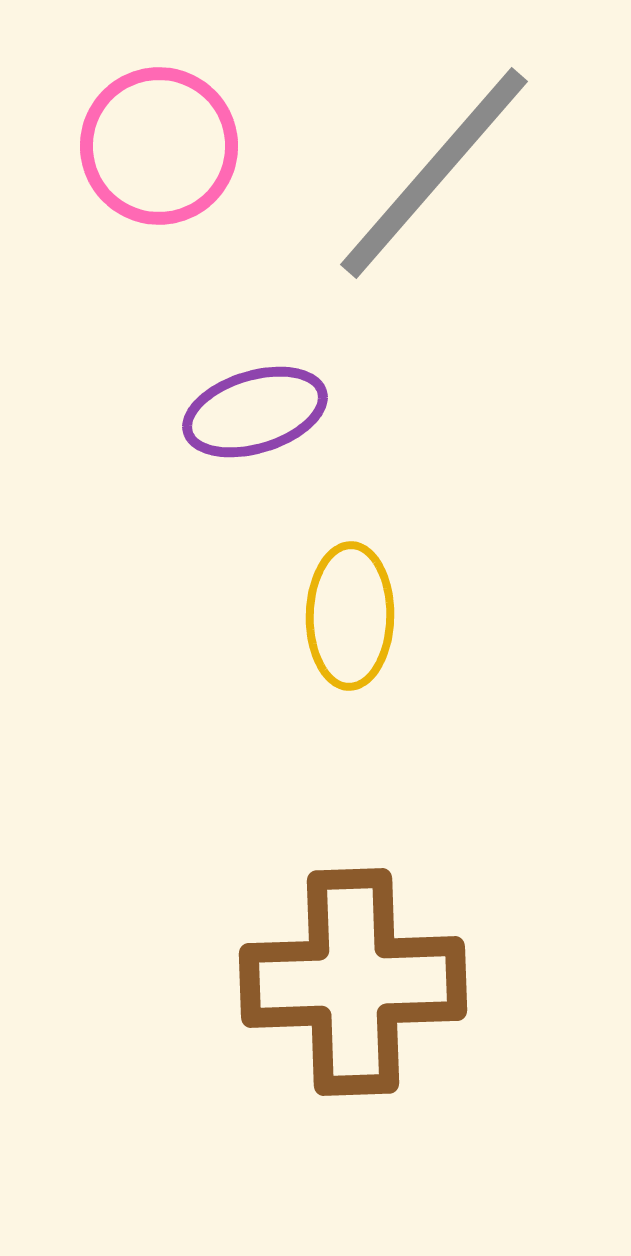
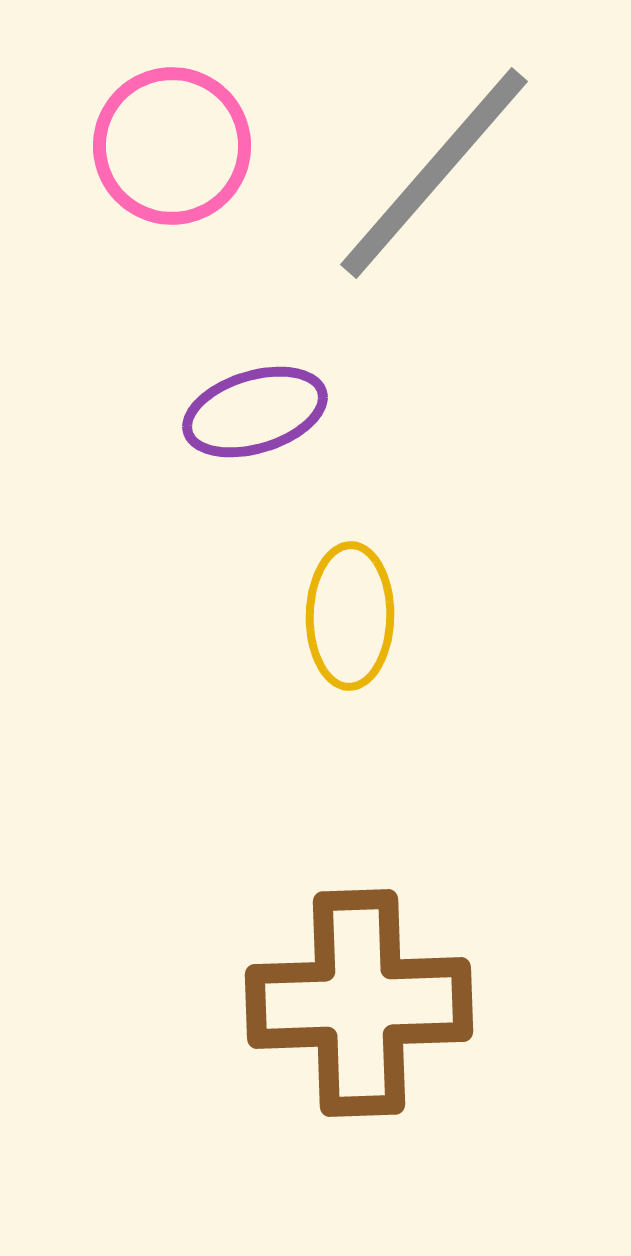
pink circle: moved 13 px right
brown cross: moved 6 px right, 21 px down
